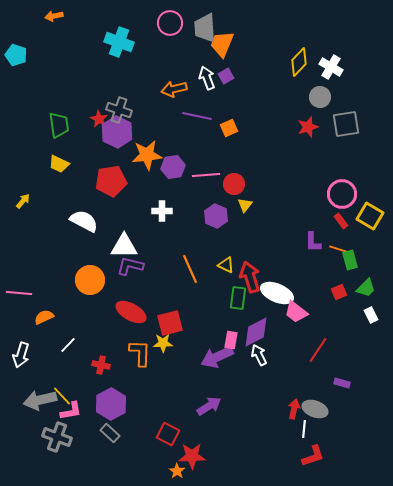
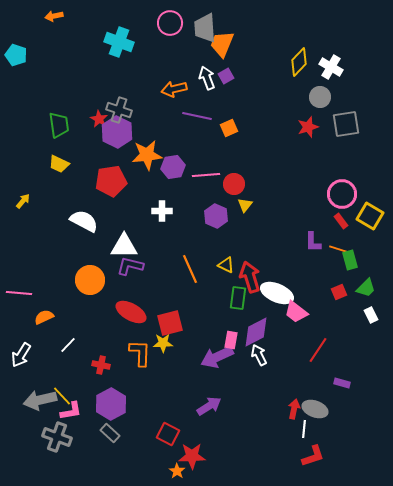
white arrow at (21, 355): rotated 15 degrees clockwise
